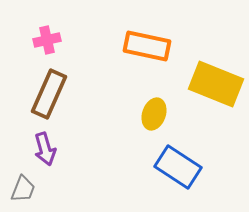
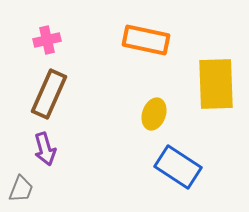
orange rectangle: moved 1 px left, 6 px up
yellow rectangle: rotated 66 degrees clockwise
gray trapezoid: moved 2 px left
